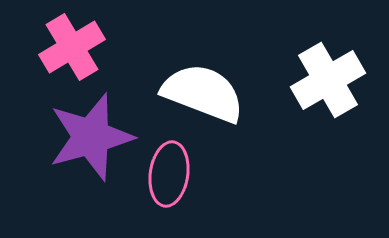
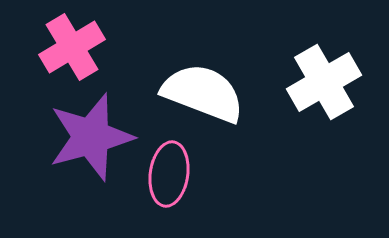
white cross: moved 4 px left, 2 px down
